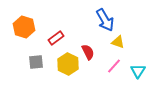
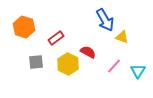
yellow triangle: moved 4 px right, 5 px up
red semicircle: rotated 35 degrees counterclockwise
